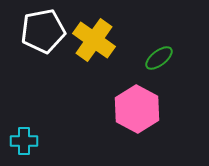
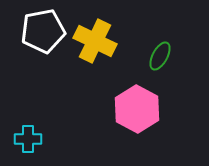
yellow cross: moved 1 px right, 1 px down; rotated 9 degrees counterclockwise
green ellipse: moved 1 px right, 2 px up; rotated 24 degrees counterclockwise
cyan cross: moved 4 px right, 2 px up
